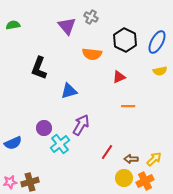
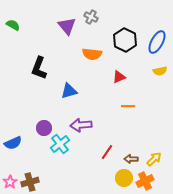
green semicircle: rotated 40 degrees clockwise
purple arrow: rotated 125 degrees counterclockwise
pink star: rotated 24 degrees counterclockwise
